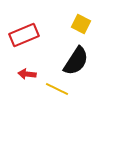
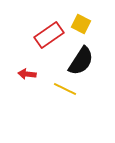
red rectangle: moved 25 px right; rotated 12 degrees counterclockwise
black semicircle: moved 5 px right
yellow line: moved 8 px right
